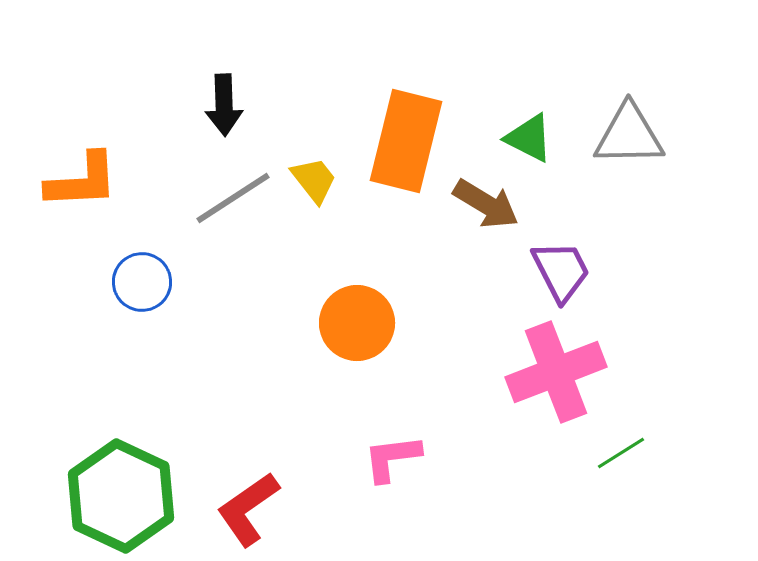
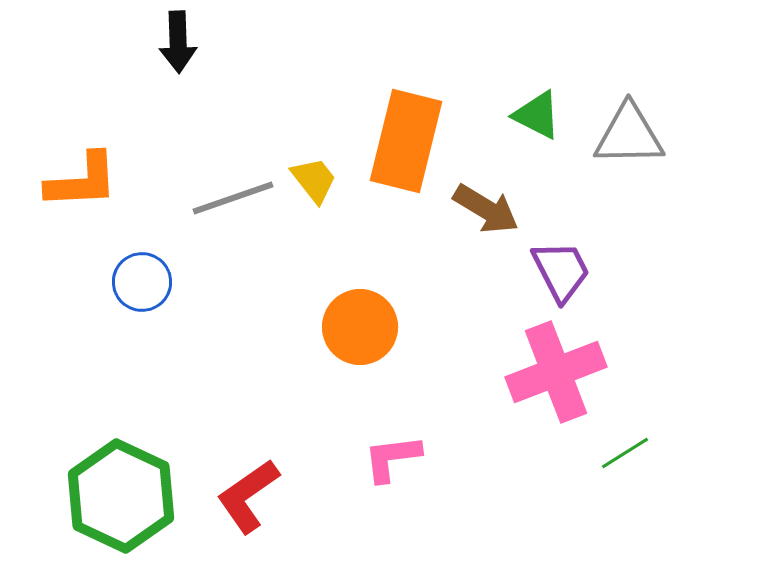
black arrow: moved 46 px left, 63 px up
green triangle: moved 8 px right, 23 px up
gray line: rotated 14 degrees clockwise
brown arrow: moved 5 px down
orange circle: moved 3 px right, 4 px down
green line: moved 4 px right
red L-shape: moved 13 px up
